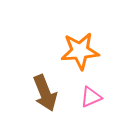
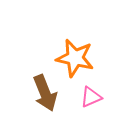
orange star: moved 5 px left, 7 px down; rotated 18 degrees clockwise
